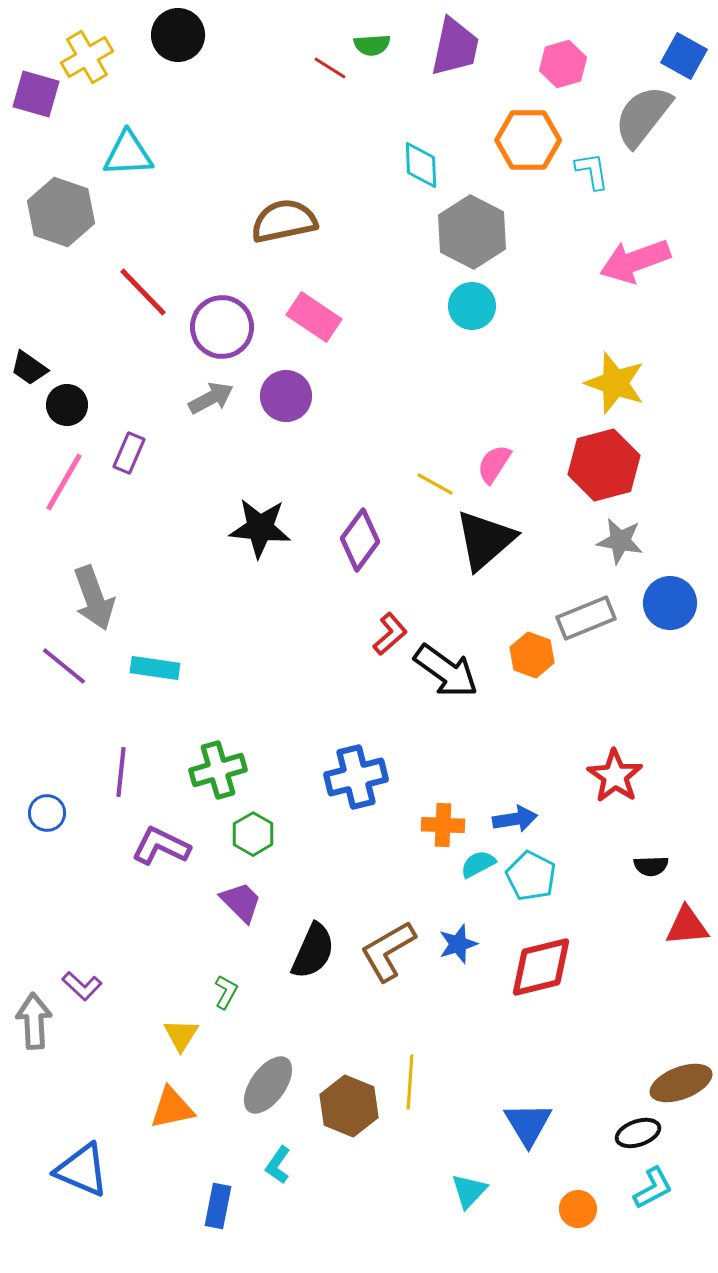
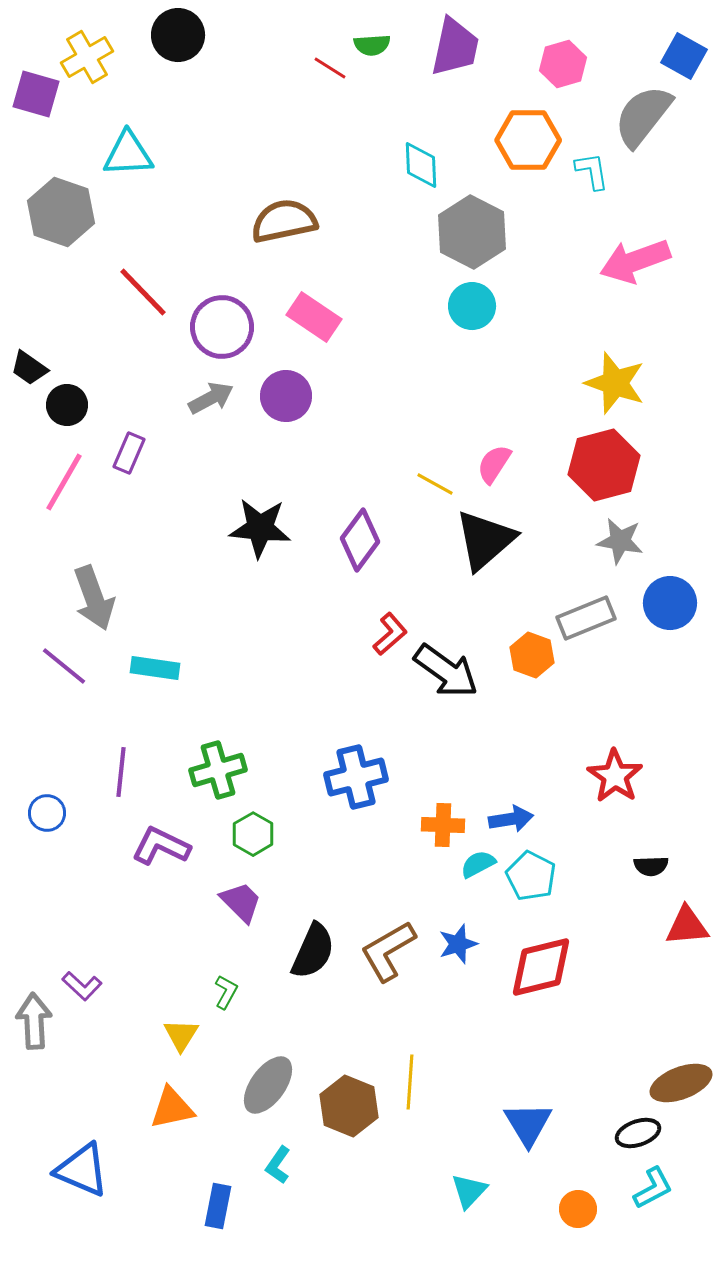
blue arrow at (515, 819): moved 4 px left
